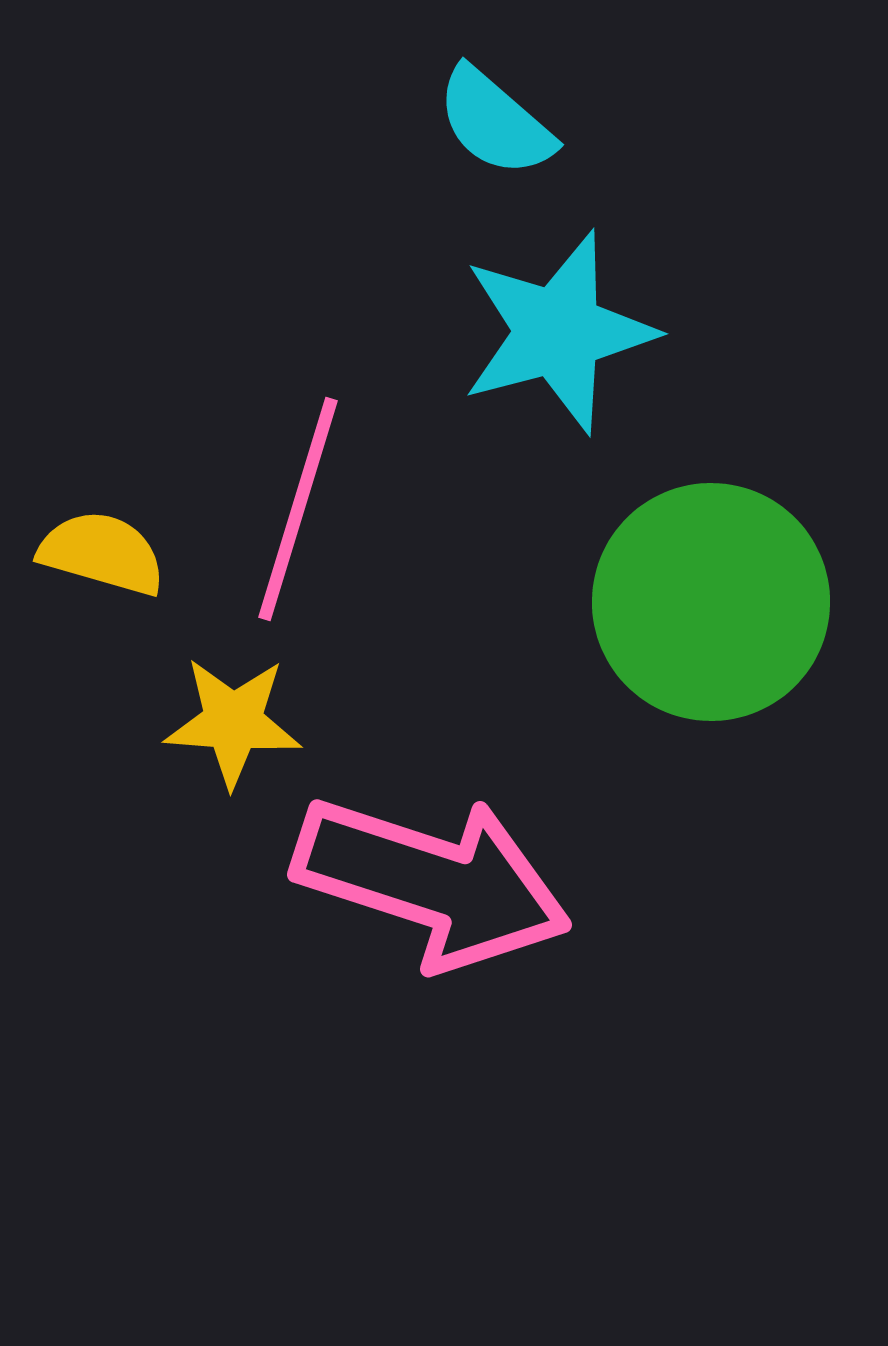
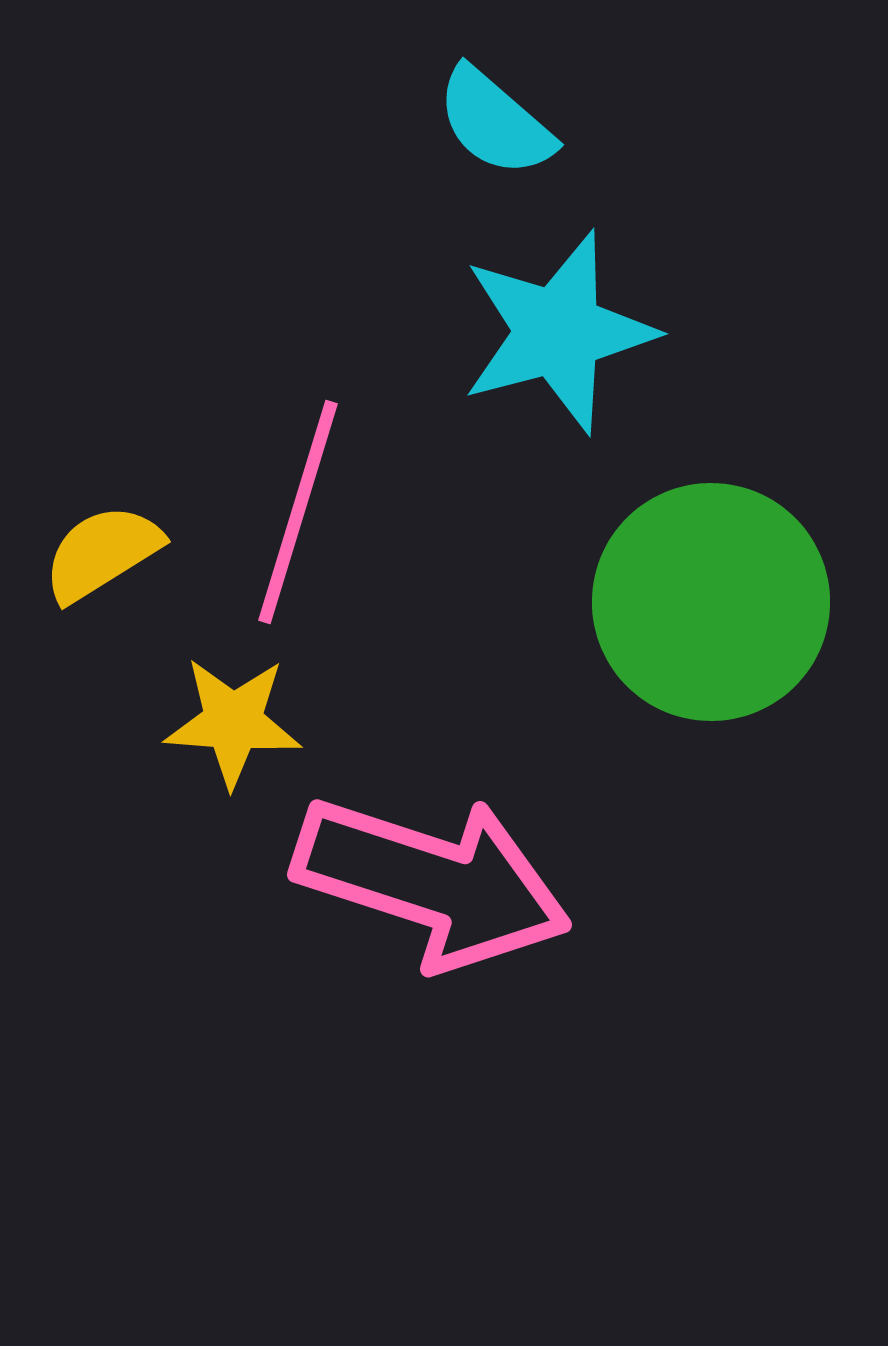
pink line: moved 3 px down
yellow semicircle: rotated 48 degrees counterclockwise
